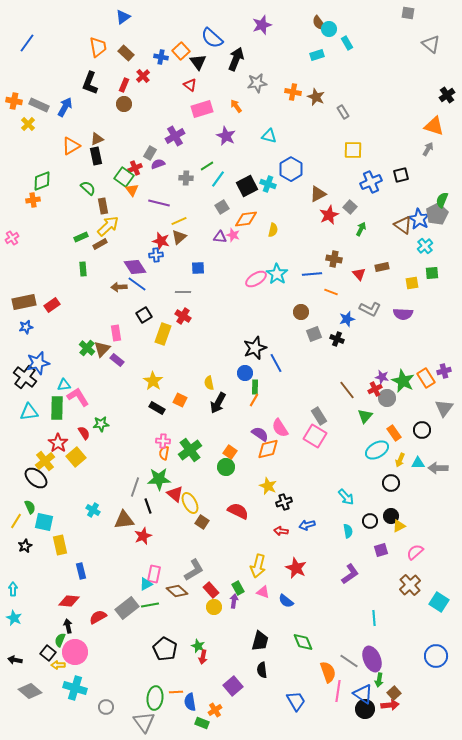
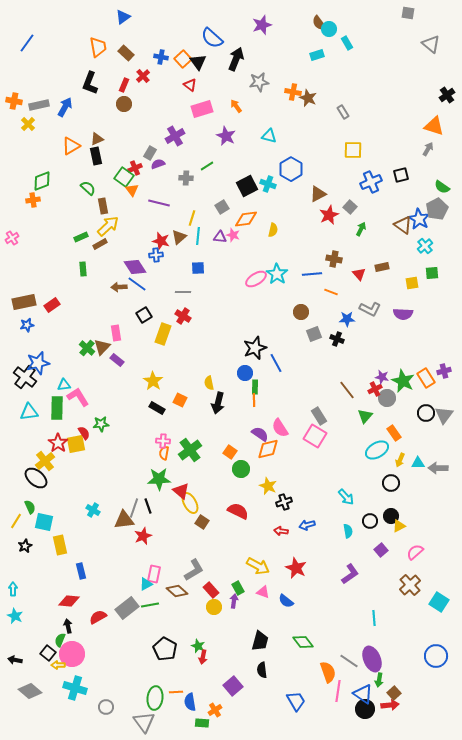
orange square at (181, 51): moved 2 px right, 8 px down
gray star at (257, 83): moved 2 px right, 1 px up
brown star at (316, 97): moved 8 px left, 1 px down
gray rectangle at (39, 105): rotated 36 degrees counterclockwise
cyan line at (218, 179): moved 20 px left, 57 px down; rotated 30 degrees counterclockwise
green semicircle at (442, 200): moved 13 px up; rotated 77 degrees counterclockwise
gray pentagon at (437, 214): moved 5 px up
yellow line at (179, 221): moved 13 px right, 3 px up; rotated 49 degrees counterclockwise
blue star at (347, 319): rotated 14 degrees clockwise
blue star at (26, 327): moved 1 px right, 2 px up
brown triangle at (102, 349): moved 2 px up
orange line at (254, 400): rotated 32 degrees counterclockwise
black arrow at (218, 403): rotated 15 degrees counterclockwise
gray triangle at (444, 408): moved 7 px down
black circle at (422, 430): moved 4 px right, 17 px up
yellow square at (76, 457): moved 13 px up; rotated 30 degrees clockwise
green circle at (226, 467): moved 15 px right, 2 px down
gray line at (135, 487): moved 1 px left, 21 px down
red triangle at (175, 494): moved 6 px right, 3 px up
purple square at (381, 550): rotated 24 degrees counterclockwise
yellow arrow at (258, 566): rotated 75 degrees counterclockwise
cyan star at (14, 618): moved 1 px right, 2 px up
green diamond at (303, 642): rotated 15 degrees counterclockwise
pink circle at (75, 652): moved 3 px left, 2 px down
green rectangle at (202, 723): rotated 16 degrees counterclockwise
